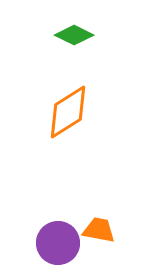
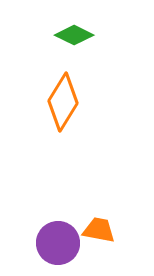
orange diamond: moved 5 px left, 10 px up; rotated 26 degrees counterclockwise
